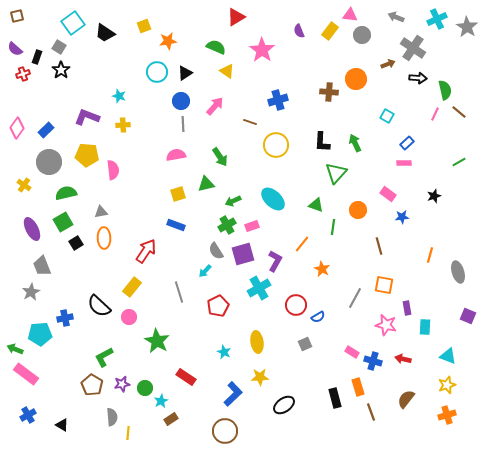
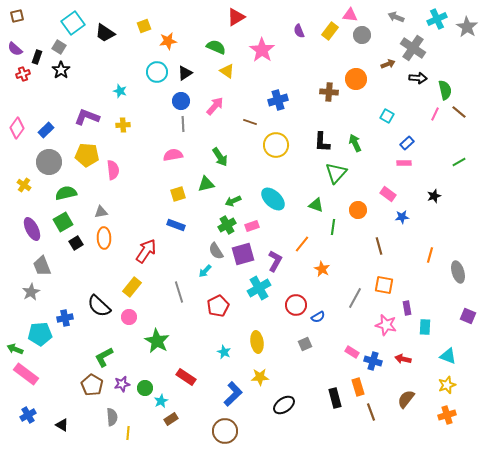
cyan star at (119, 96): moved 1 px right, 5 px up
pink semicircle at (176, 155): moved 3 px left
